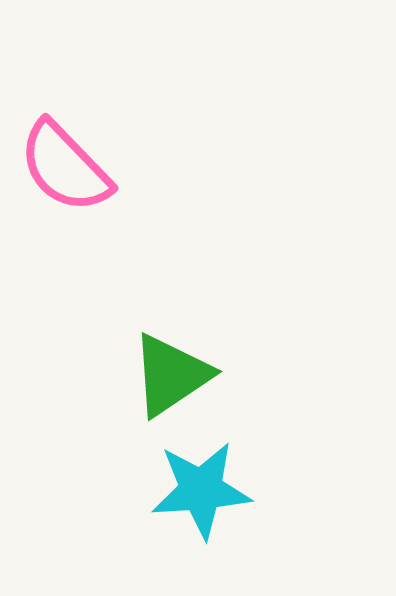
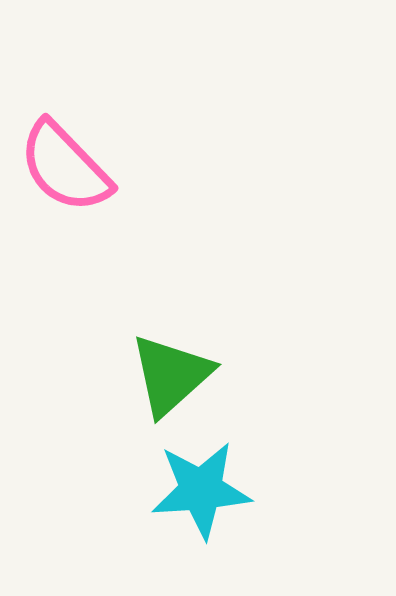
green triangle: rotated 8 degrees counterclockwise
